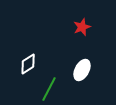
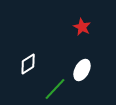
red star: rotated 24 degrees counterclockwise
green line: moved 6 px right; rotated 15 degrees clockwise
